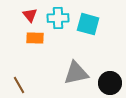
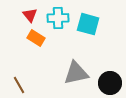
orange rectangle: moved 1 px right; rotated 30 degrees clockwise
